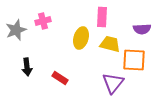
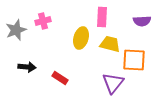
purple semicircle: moved 8 px up
black arrow: rotated 78 degrees counterclockwise
